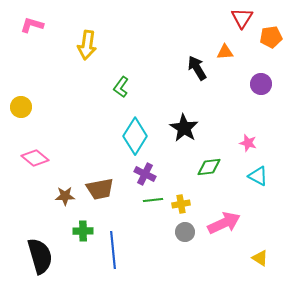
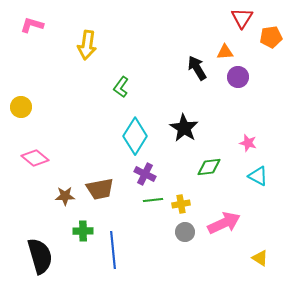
purple circle: moved 23 px left, 7 px up
